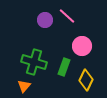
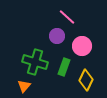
pink line: moved 1 px down
purple circle: moved 12 px right, 16 px down
green cross: moved 1 px right
